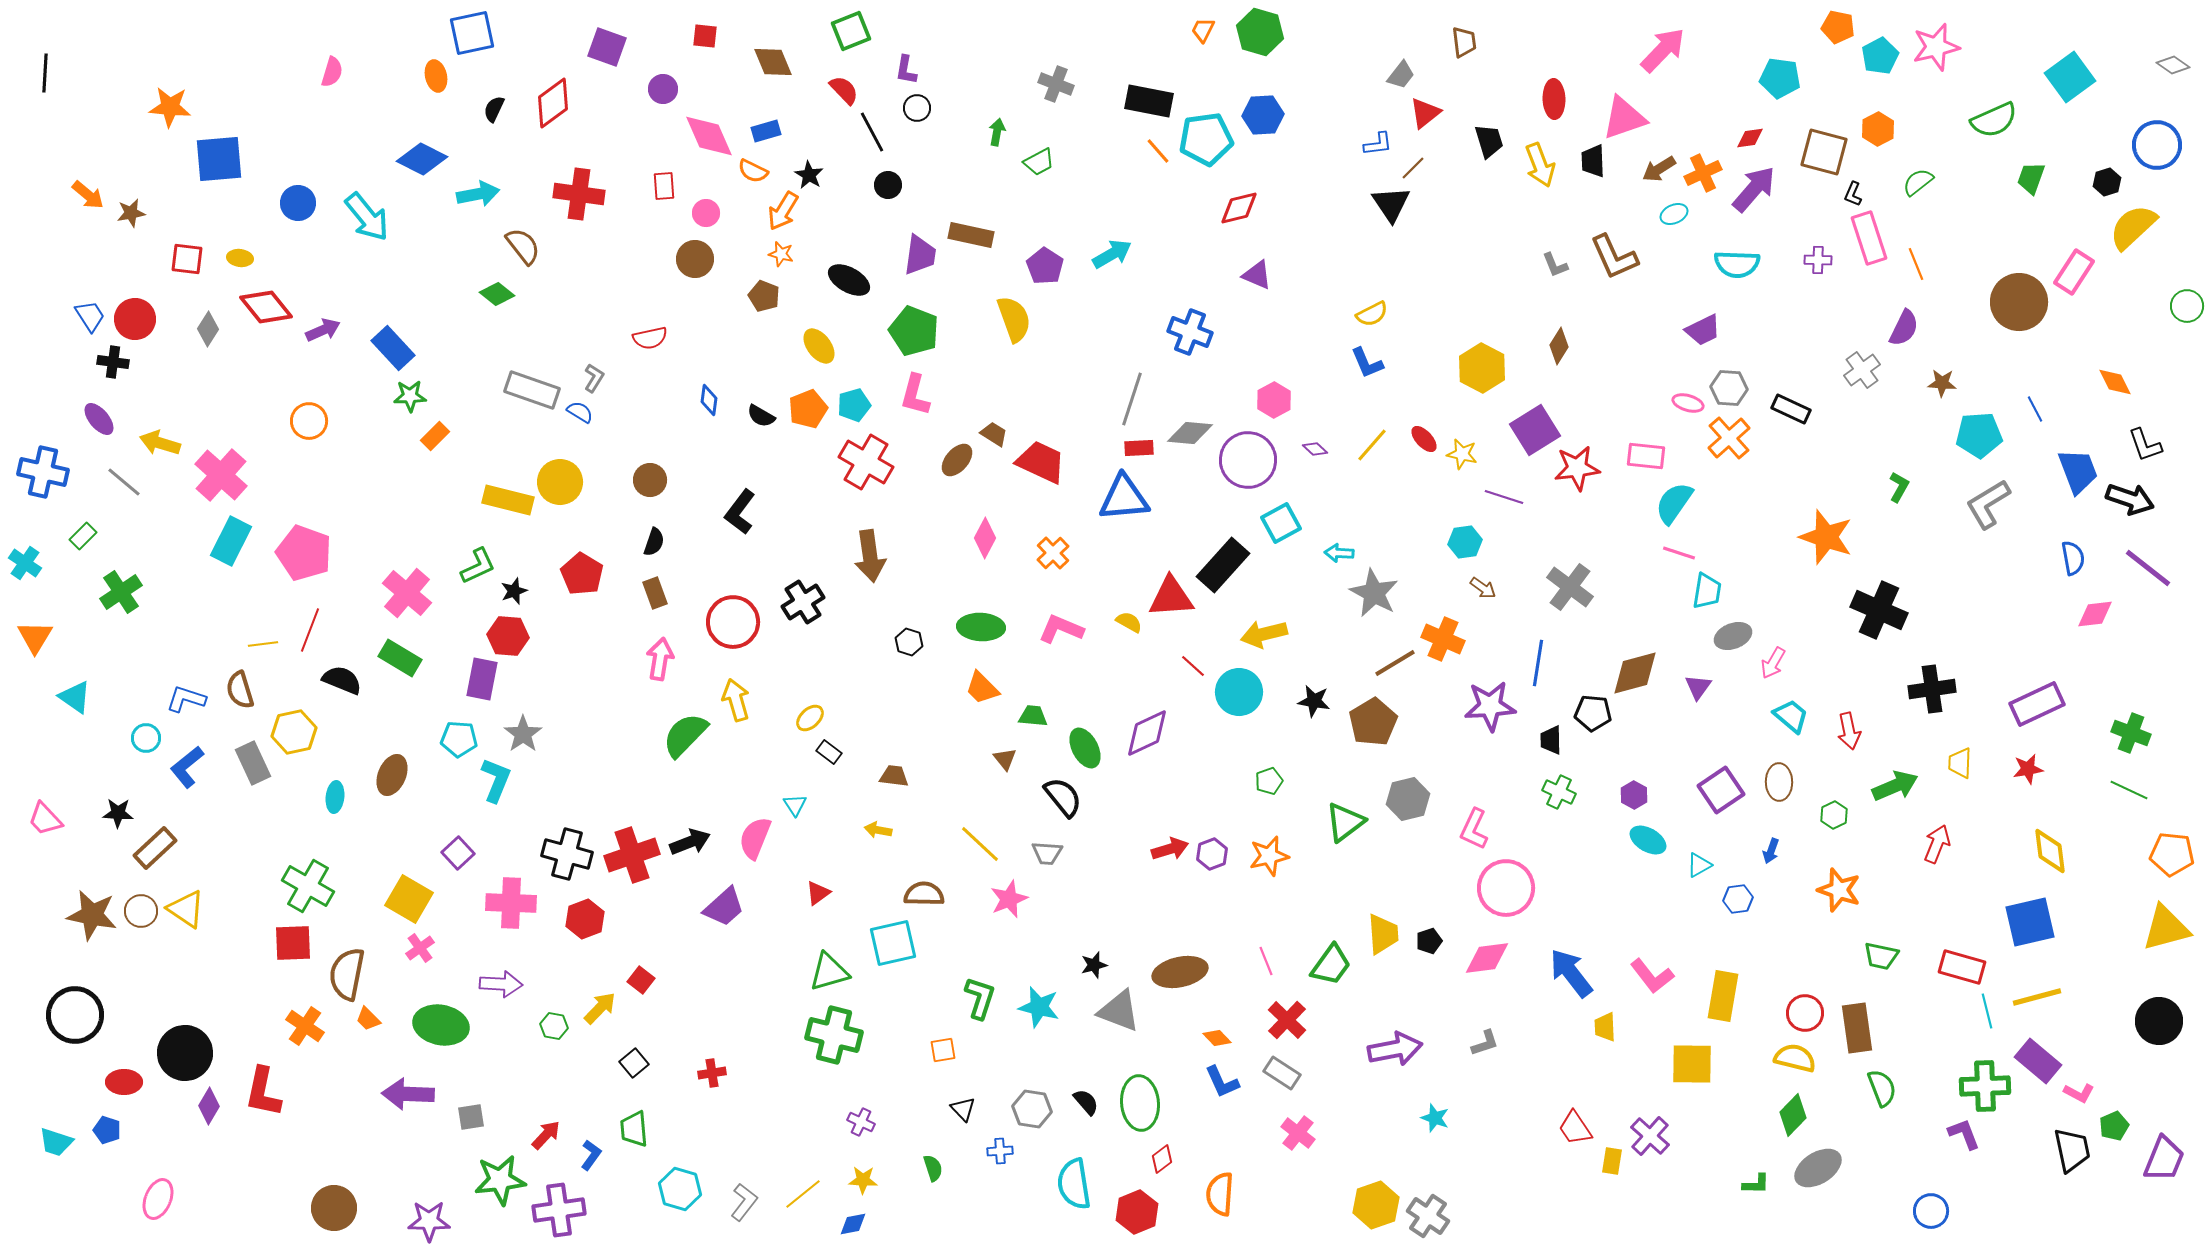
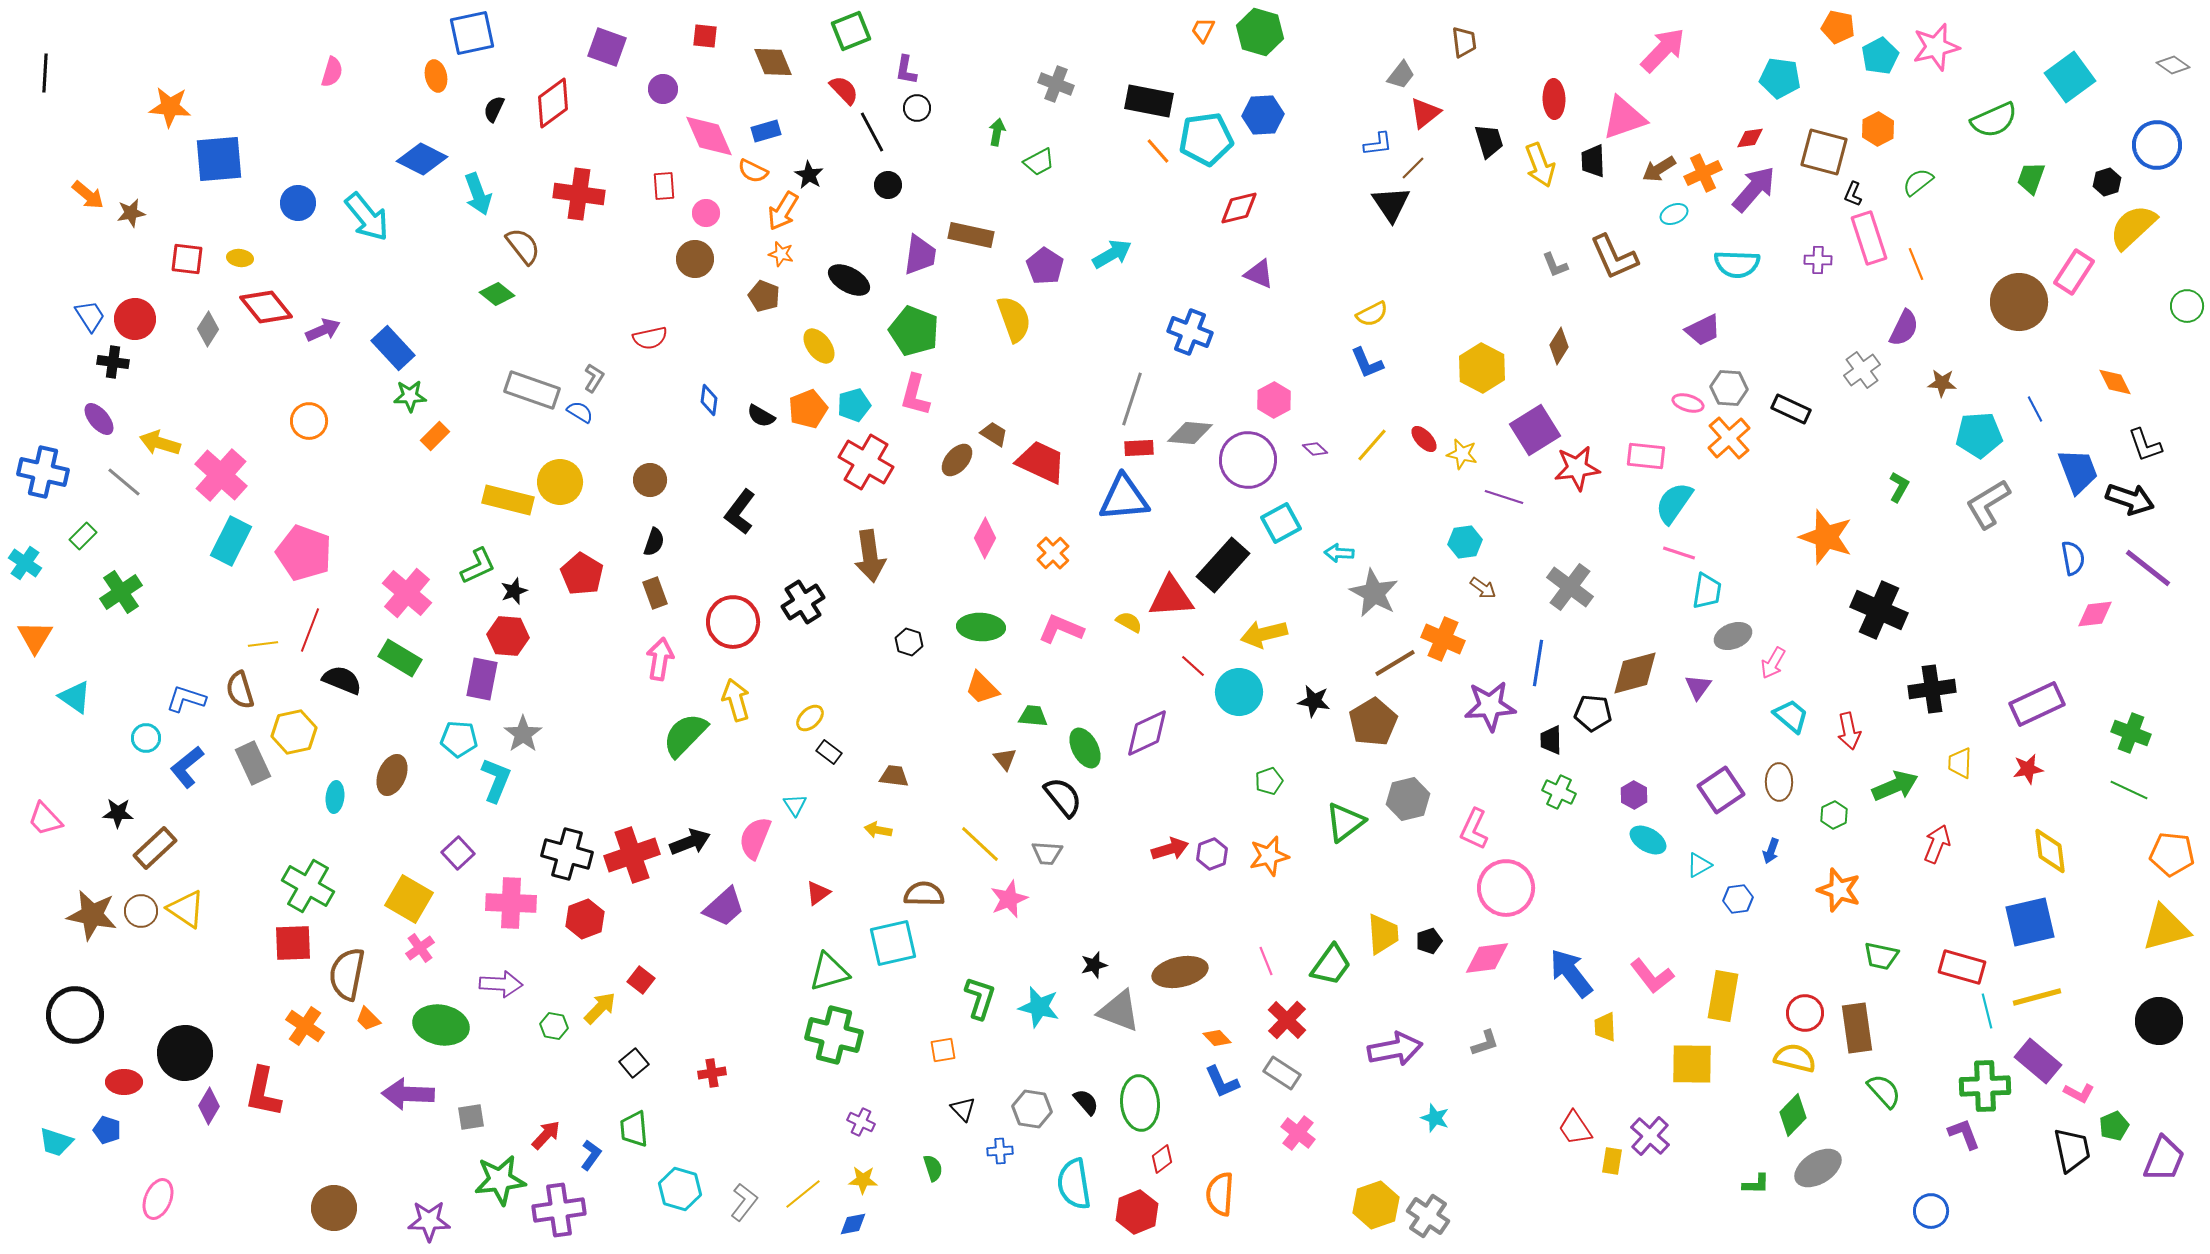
cyan arrow at (478, 194): rotated 81 degrees clockwise
purple triangle at (1257, 275): moved 2 px right, 1 px up
green semicircle at (1882, 1088): moved 2 px right, 3 px down; rotated 21 degrees counterclockwise
